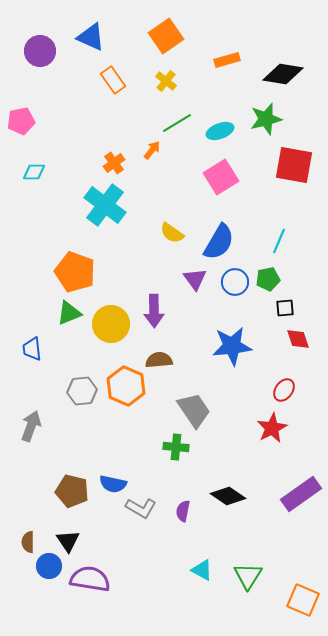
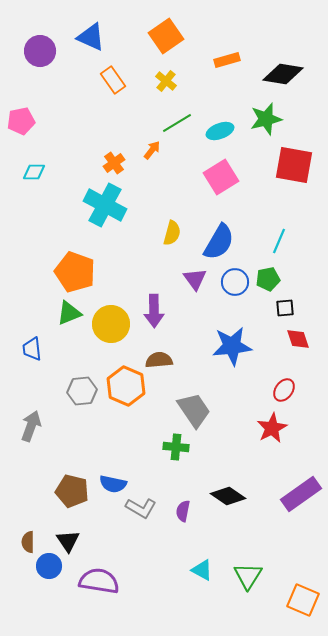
cyan cross at (105, 205): rotated 9 degrees counterclockwise
yellow semicircle at (172, 233): rotated 110 degrees counterclockwise
purple semicircle at (90, 579): moved 9 px right, 2 px down
